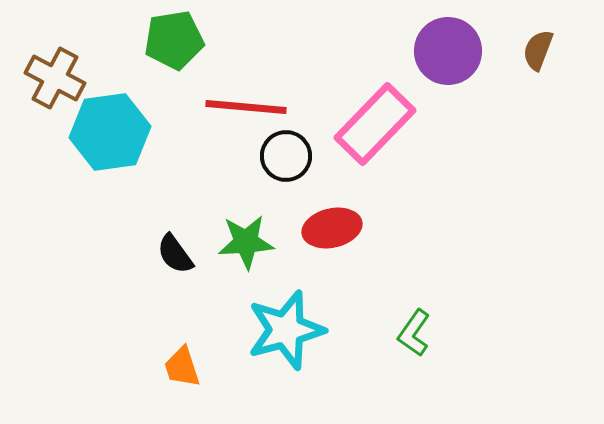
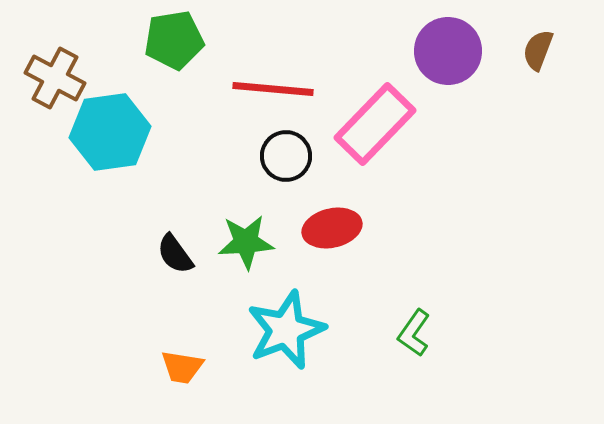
red line: moved 27 px right, 18 px up
cyan star: rotated 6 degrees counterclockwise
orange trapezoid: rotated 63 degrees counterclockwise
